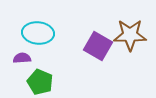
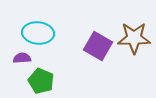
brown star: moved 4 px right, 3 px down
green pentagon: moved 1 px right, 1 px up
